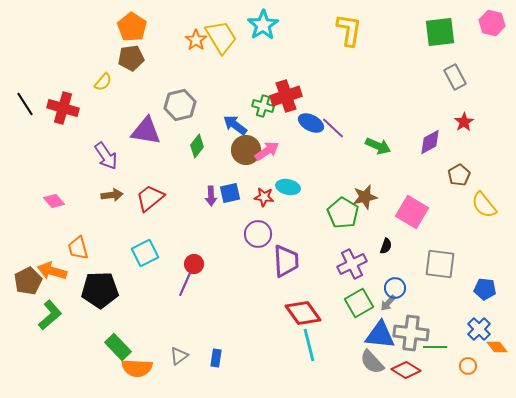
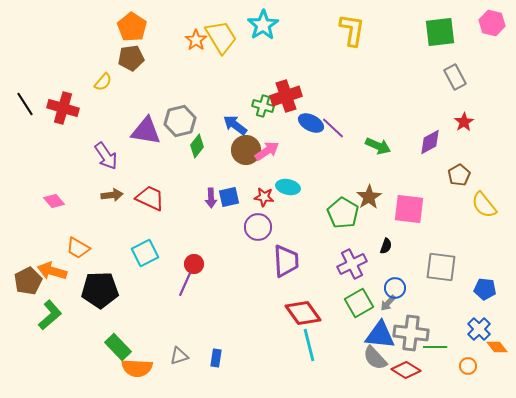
yellow L-shape at (349, 30): moved 3 px right
gray hexagon at (180, 105): moved 16 px down
blue square at (230, 193): moved 1 px left, 4 px down
purple arrow at (211, 196): moved 2 px down
brown star at (365, 197): moved 4 px right; rotated 20 degrees counterclockwise
red trapezoid at (150, 198): rotated 64 degrees clockwise
pink square at (412, 212): moved 3 px left, 3 px up; rotated 24 degrees counterclockwise
purple circle at (258, 234): moved 7 px up
orange trapezoid at (78, 248): rotated 45 degrees counterclockwise
gray square at (440, 264): moved 1 px right, 3 px down
gray triangle at (179, 356): rotated 18 degrees clockwise
gray semicircle at (372, 362): moved 3 px right, 4 px up
